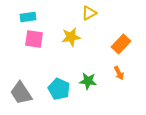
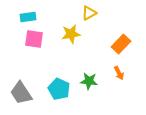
yellow star: moved 3 px up
green star: moved 1 px right
